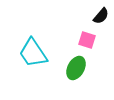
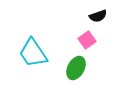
black semicircle: moved 3 px left; rotated 30 degrees clockwise
pink square: rotated 36 degrees clockwise
